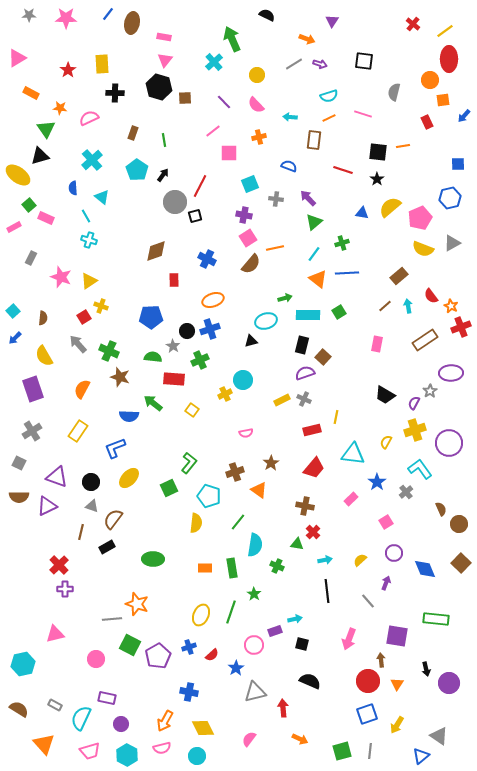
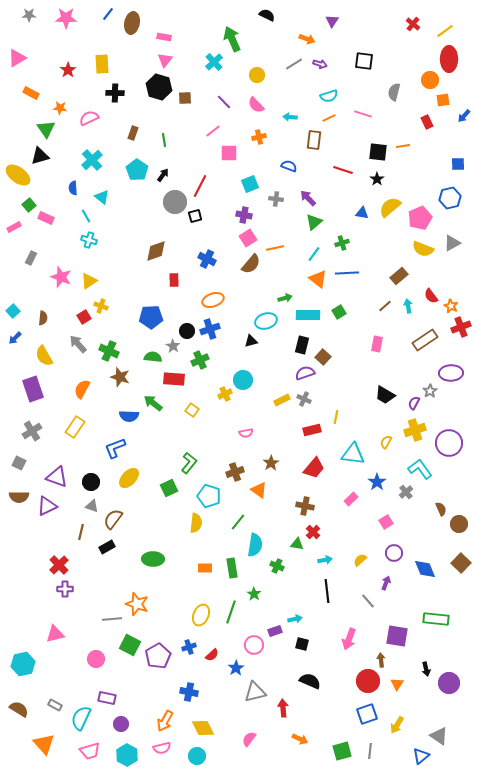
yellow rectangle at (78, 431): moved 3 px left, 4 px up
